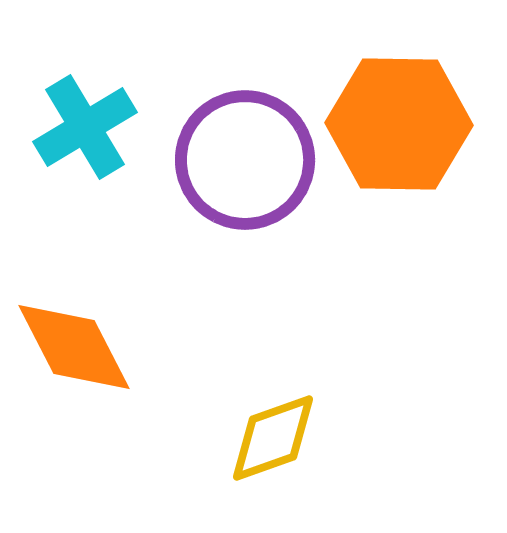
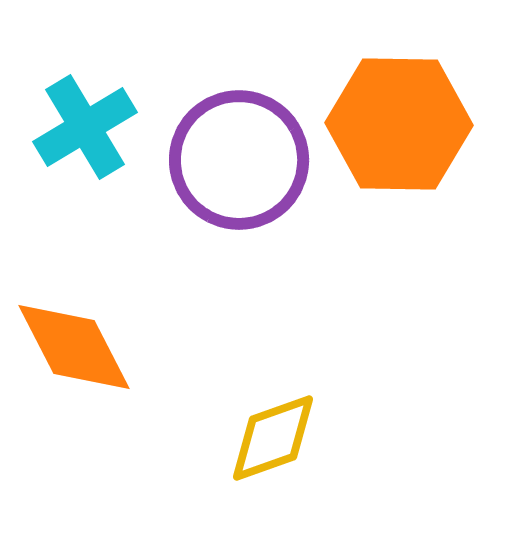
purple circle: moved 6 px left
